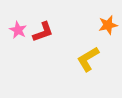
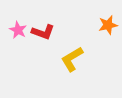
red L-shape: rotated 40 degrees clockwise
yellow L-shape: moved 16 px left
